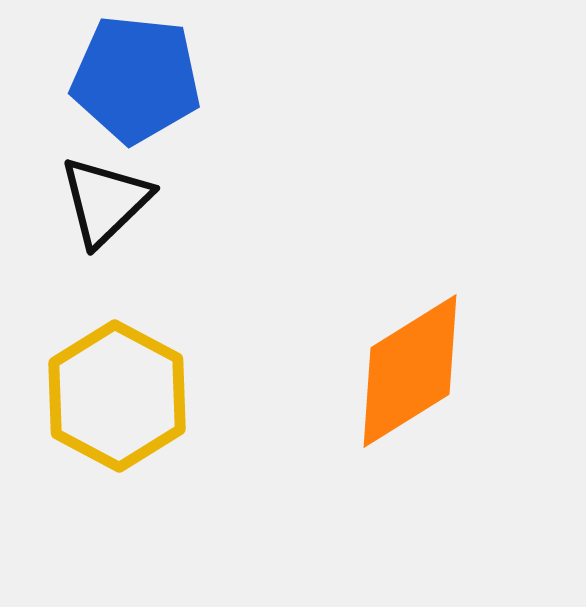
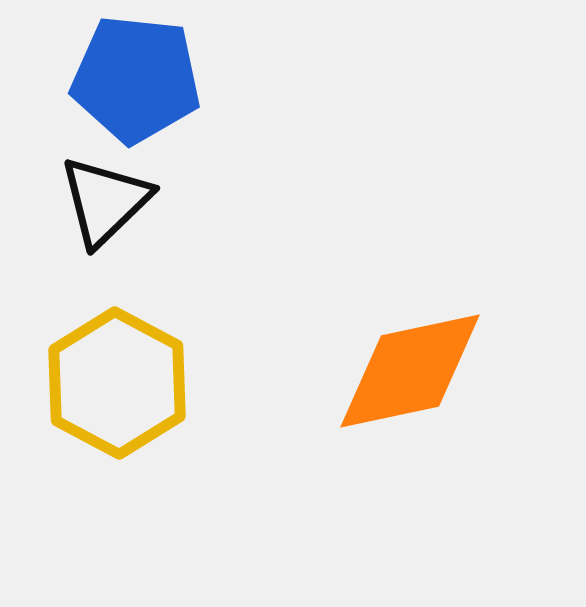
orange diamond: rotated 20 degrees clockwise
yellow hexagon: moved 13 px up
